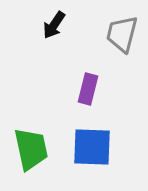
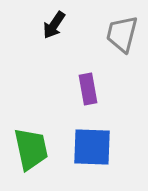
purple rectangle: rotated 24 degrees counterclockwise
